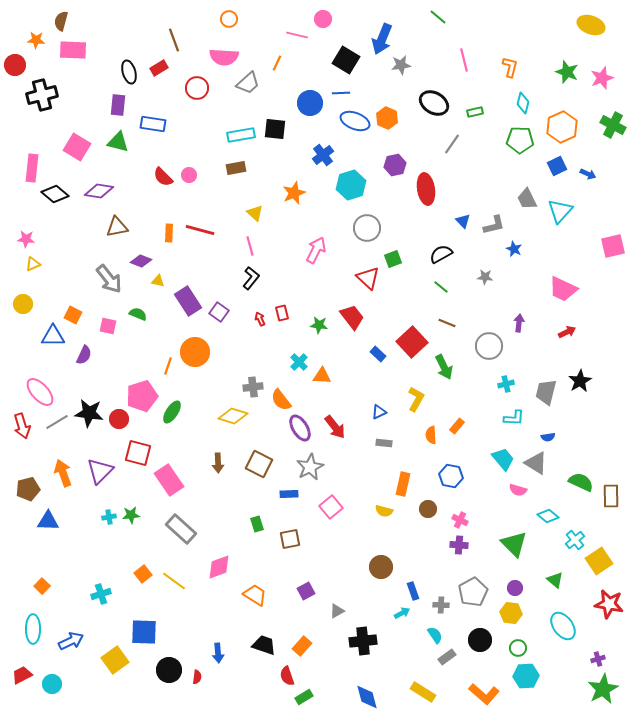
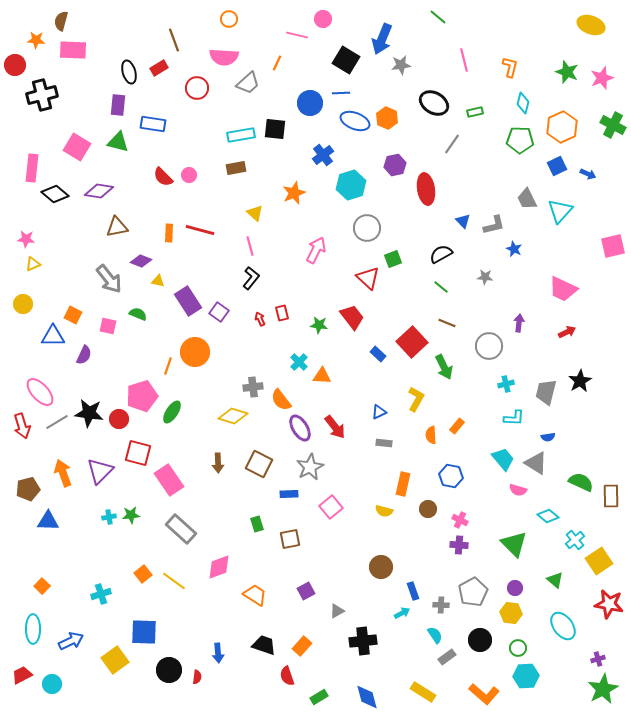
green rectangle at (304, 697): moved 15 px right
